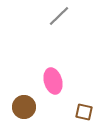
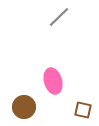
gray line: moved 1 px down
brown square: moved 1 px left, 2 px up
